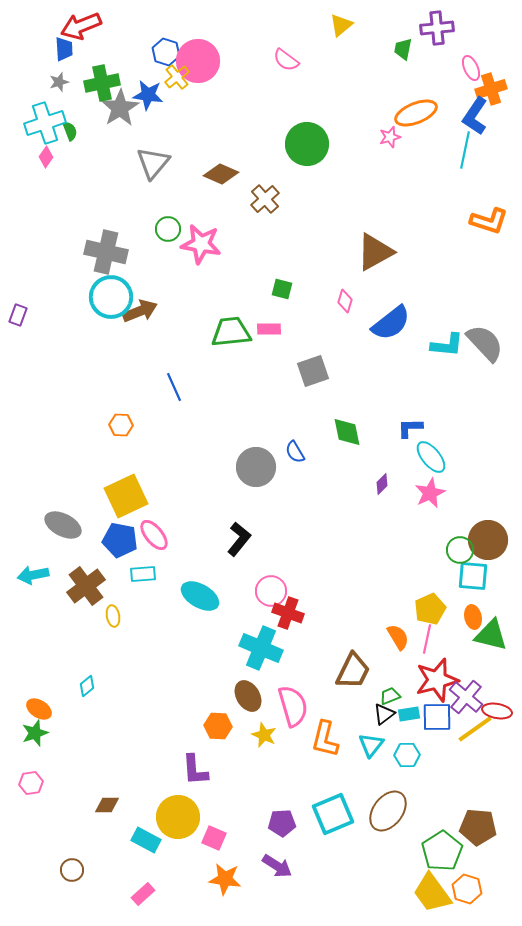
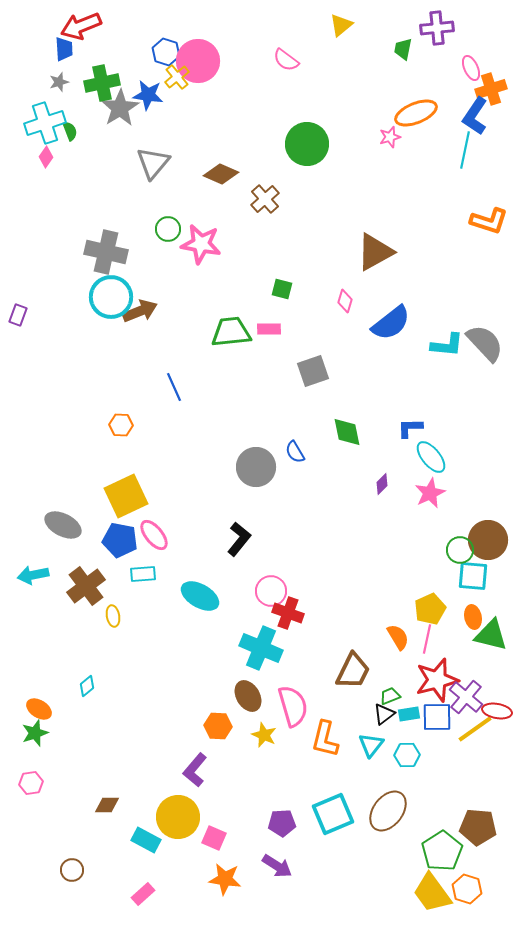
purple L-shape at (195, 770): rotated 44 degrees clockwise
